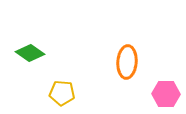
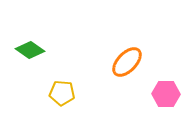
green diamond: moved 3 px up
orange ellipse: rotated 40 degrees clockwise
